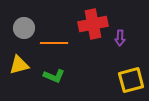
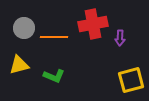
orange line: moved 6 px up
